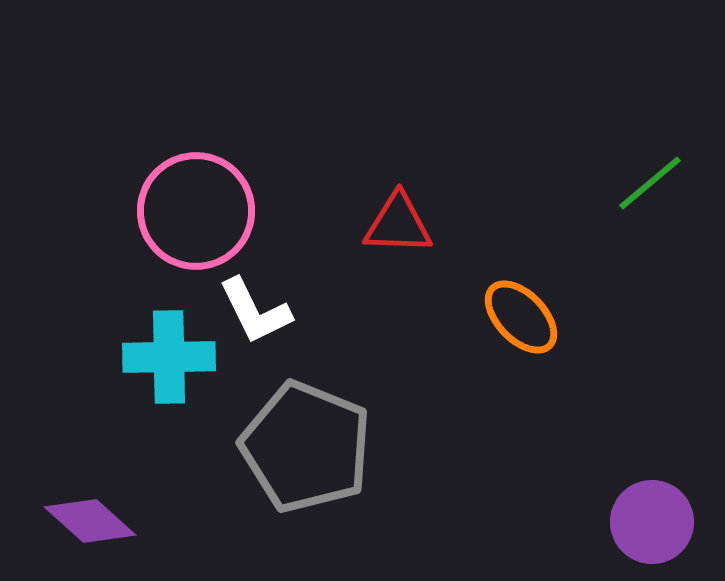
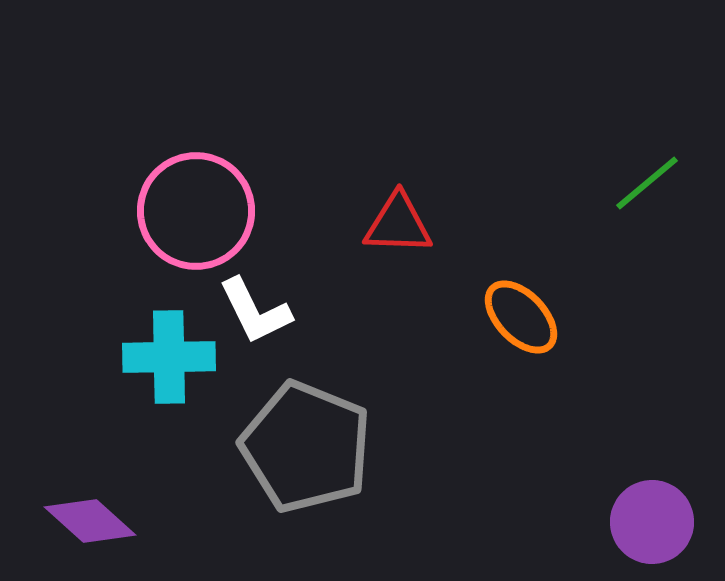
green line: moved 3 px left
